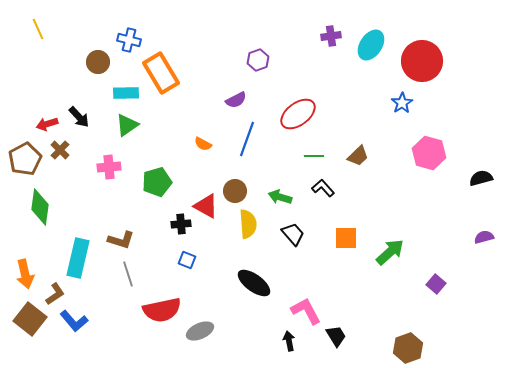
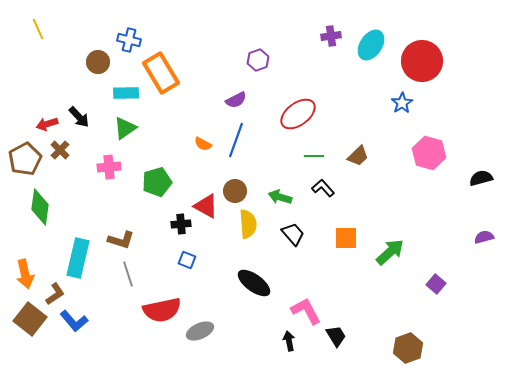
green triangle at (127, 125): moved 2 px left, 3 px down
blue line at (247, 139): moved 11 px left, 1 px down
